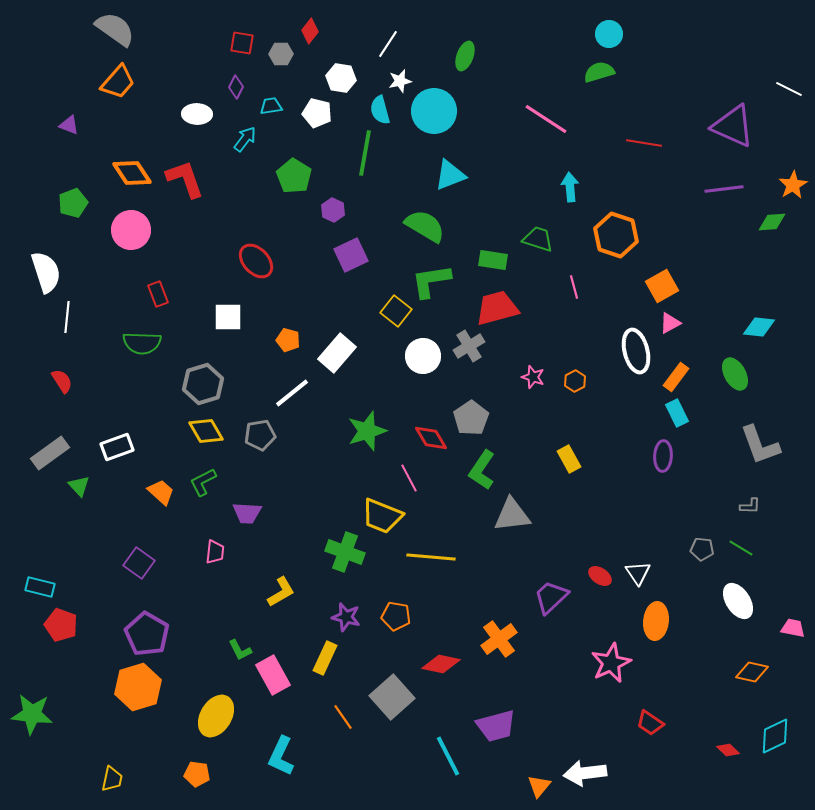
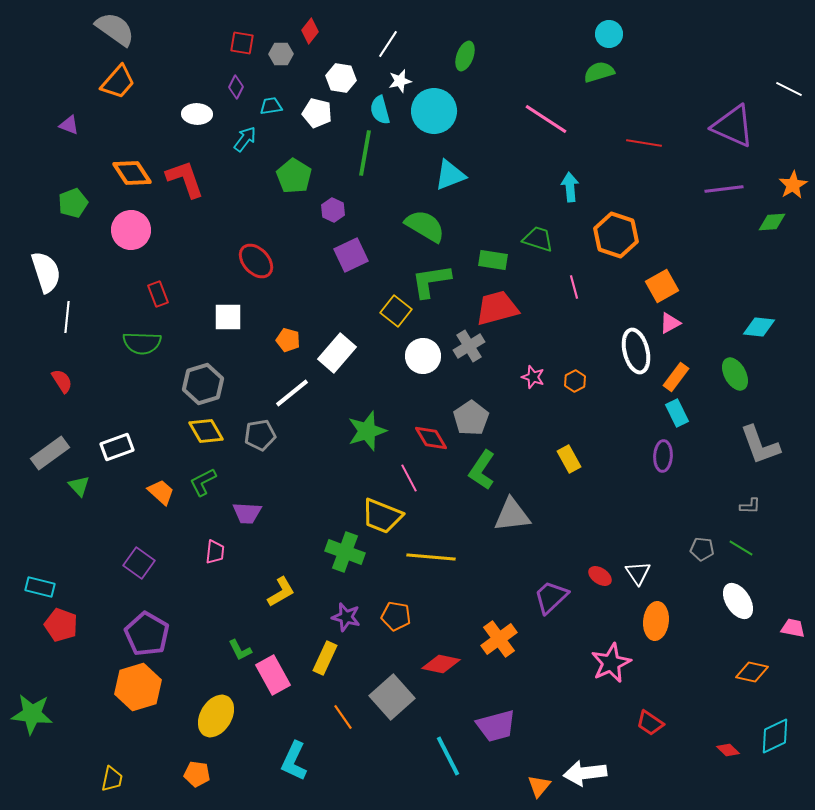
cyan L-shape at (281, 756): moved 13 px right, 5 px down
